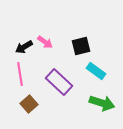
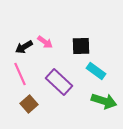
black square: rotated 12 degrees clockwise
pink line: rotated 15 degrees counterclockwise
green arrow: moved 2 px right, 2 px up
